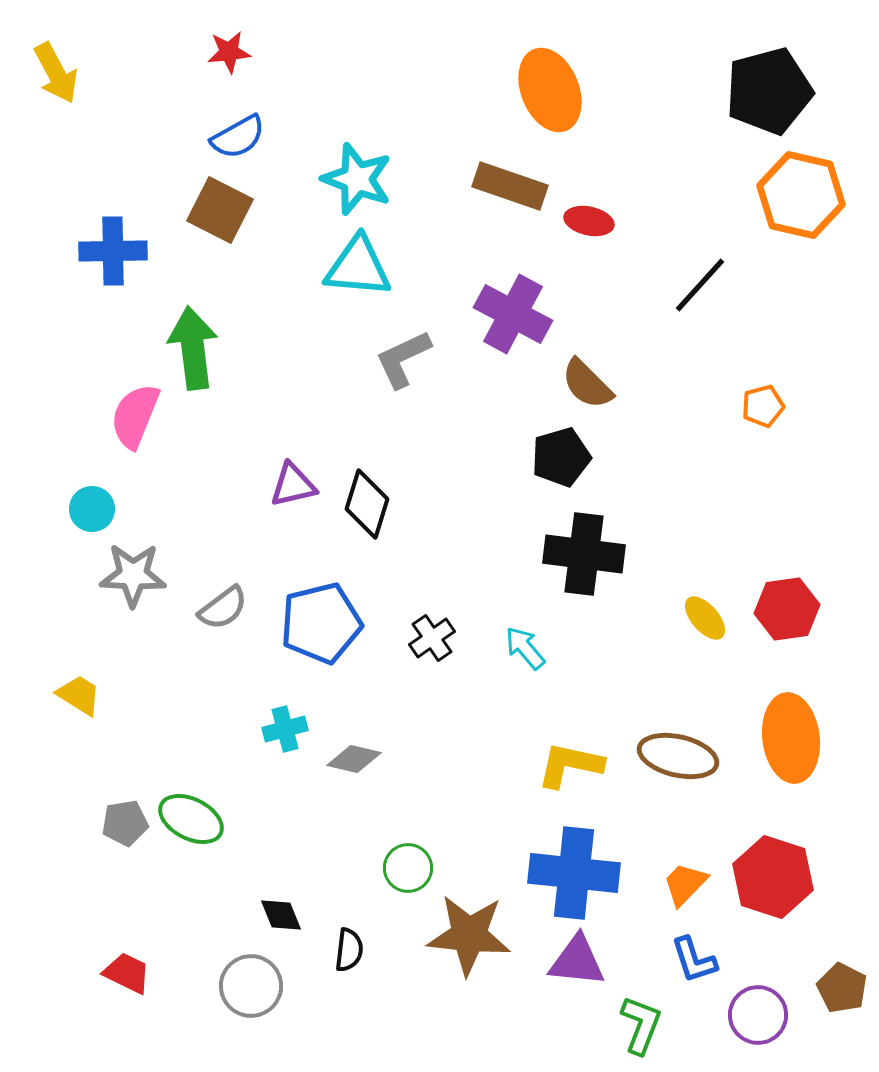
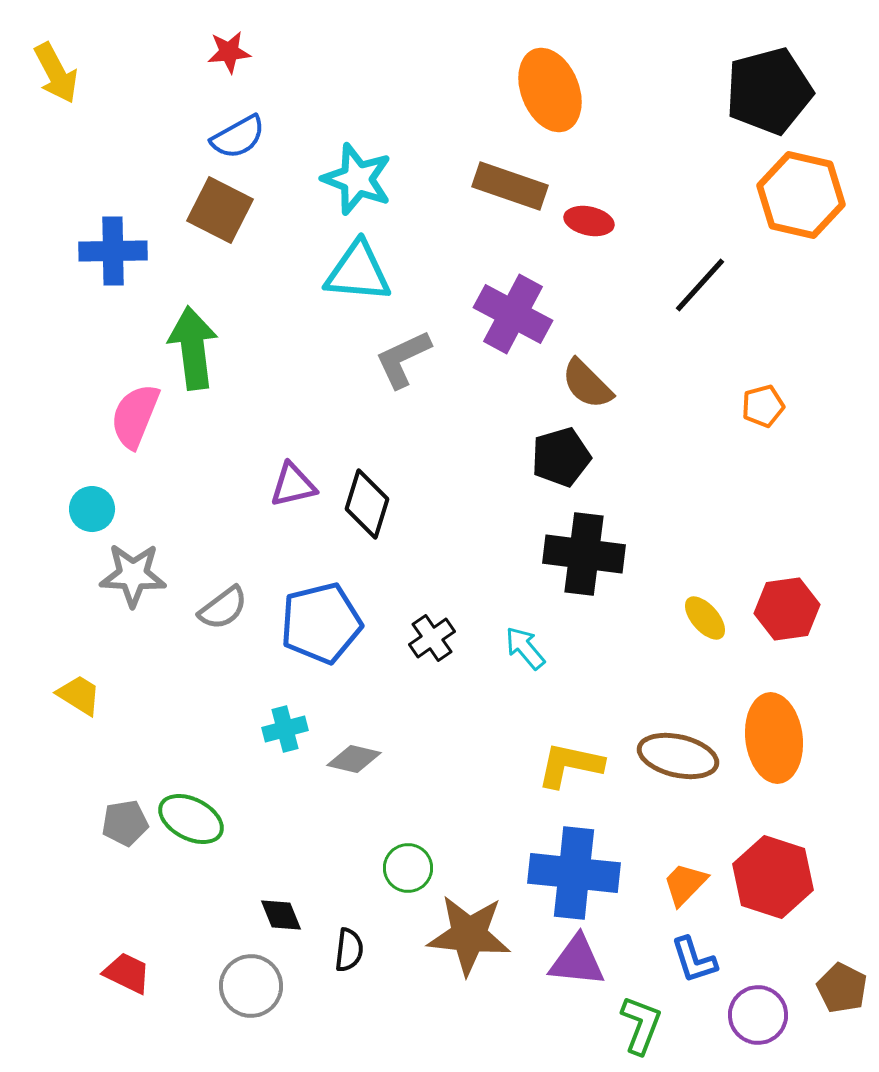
cyan triangle at (358, 267): moved 5 px down
orange ellipse at (791, 738): moved 17 px left
